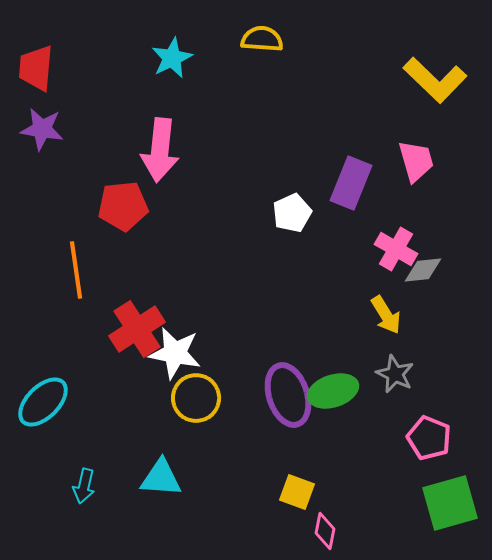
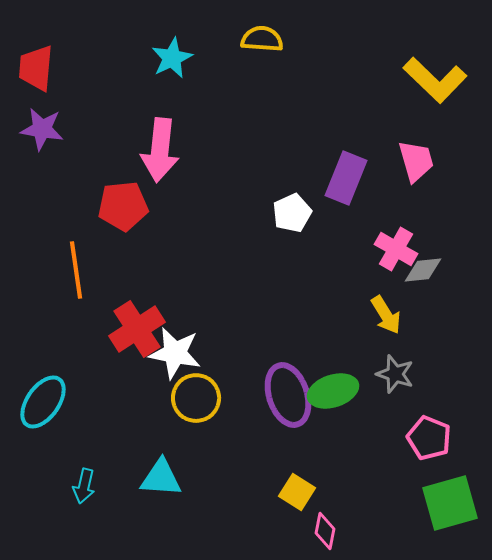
purple rectangle: moved 5 px left, 5 px up
gray star: rotated 6 degrees counterclockwise
cyan ellipse: rotated 10 degrees counterclockwise
yellow square: rotated 12 degrees clockwise
